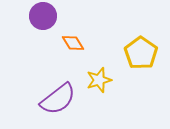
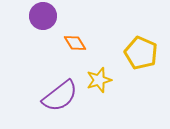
orange diamond: moved 2 px right
yellow pentagon: rotated 12 degrees counterclockwise
purple semicircle: moved 2 px right, 3 px up
